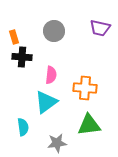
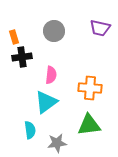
black cross: rotated 12 degrees counterclockwise
orange cross: moved 5 px right
cyan semicircle: moved 7 px right, 3 px down
